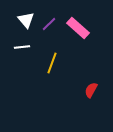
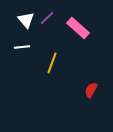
purple line: moved 2 px left, 6 px up
